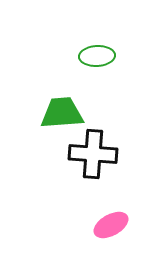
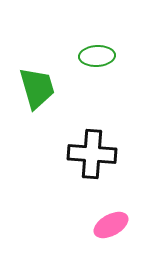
green trapezoid: moved 25 px left, 25 px up; rotated 78 degrees clockwise
black cross: moved 1 px left
